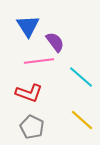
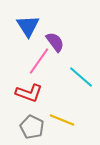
pink line: rotated 48 degrees counterclockwise
yellow line: moved 20 px left; rotated 20 degrees counterclockwise
